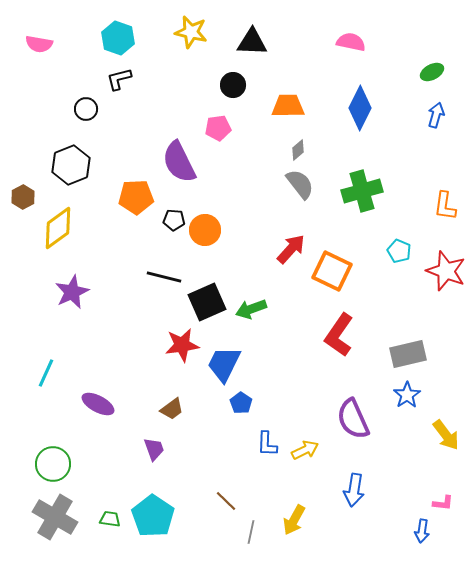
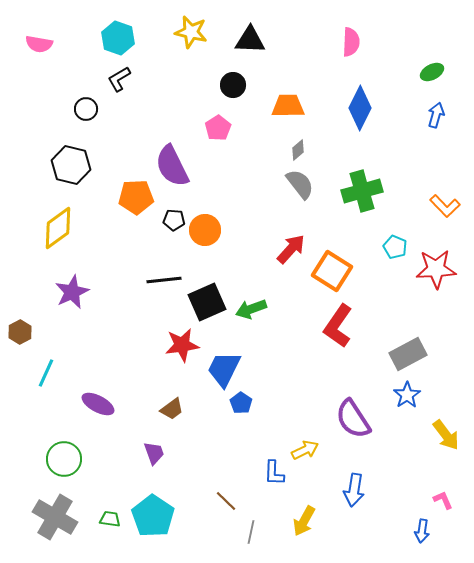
black triangle at (252, 42): moved 2 px left, 2 px up
pink semicircle at (351, 42): rotated 80 degrees clockwise
black L-shape at (119, 79): rotated 16 degrees counterclockwise
pink pentagon at (218, 128): rotated 25 degrees counterclockwise
purple semicircle at (179, 162): moved 7 px left, 4 px down
black hexagon at (71, 165): rotated 24 degrees counterclockwise
brown hexagon at (23, 197): moved 3 px left, 135 px down
orange L-shape at (445, 206): rotated 52 degrees counterclockwise
cyan pentagon at (399, 251): moved 4 px left, 4 px up
orange square at (332, 271): rotated 6 degrees clockwise
red star at (446, 271): moved 10 px left, 2 px up; rotated 24 degrees counterclockwise
black line at (164, 277): moved 3 px down; rotated 20 degrees counterclockwise
red L-shape at (339, 335): moved 1 px left, 9 px up
gray rectangle at (408, 354): rotated 15 degrees counterclockwise
blue trapezoid at (224, 364): moved 5 px down
purple semicircle at (353, 419): rotated 9 degrees counterclockwise
blue L-shape at (267, 444): moved 7 px right, 29 px down
purple trapezoid at (154, 449): moved 4 px down
green circle at (53, 464): moved 11 px right, 5 px up
pink L-shape at (443, 503): moved 3 px up; rotated 120 degrees counterclockwise
yellow arrow at (294, 520): moved 10 px right, 1 px down
